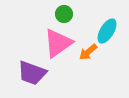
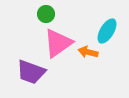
green circle: moved 18 px left
orange arrow: rotated 54 degrees clockwise
purple trapezoid: moved 1 px left, 1 px up
